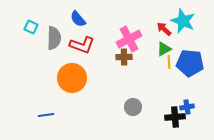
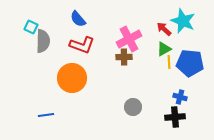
gray semicircle: moved 11 px left, 3 px down
blue cross: moved 7 px left, 10 px up; rotated 24 degrees clockwise
